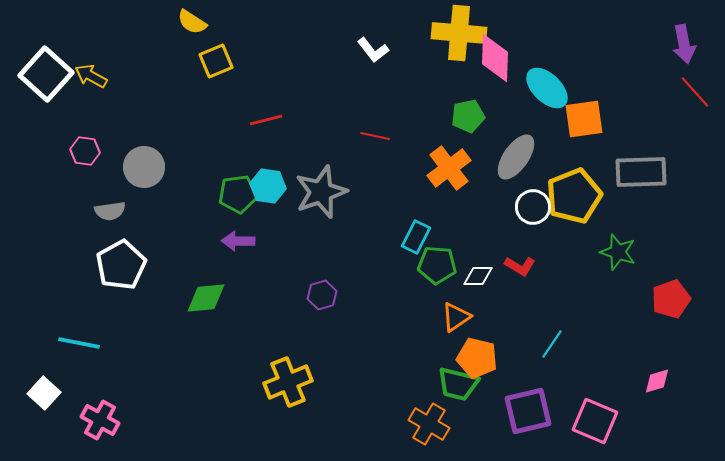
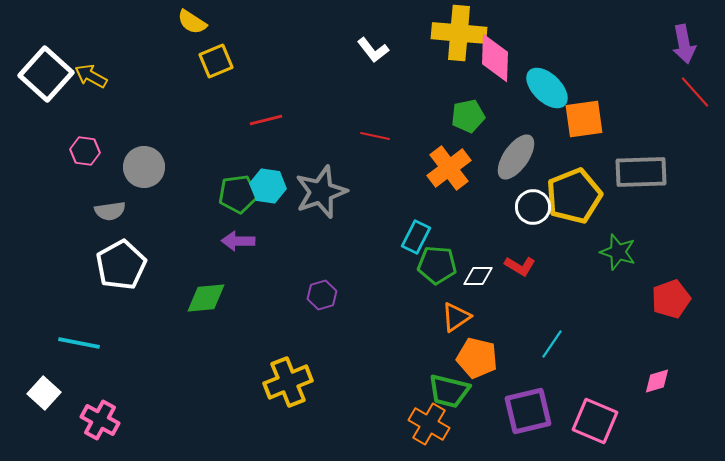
green trapezoid at (458, 384): moved 9 px left, 7 px down
